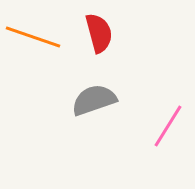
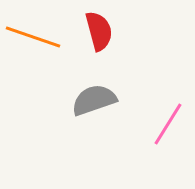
red semicircle: moved 2 px up
pink line: moved 2 px up
